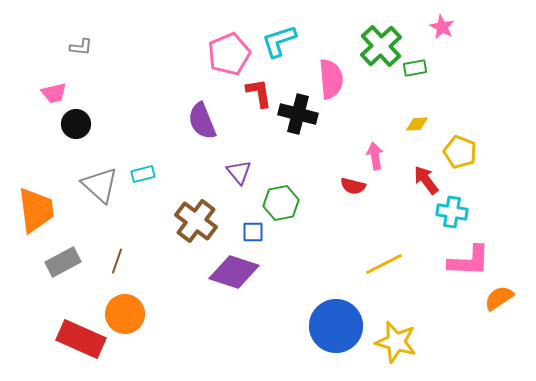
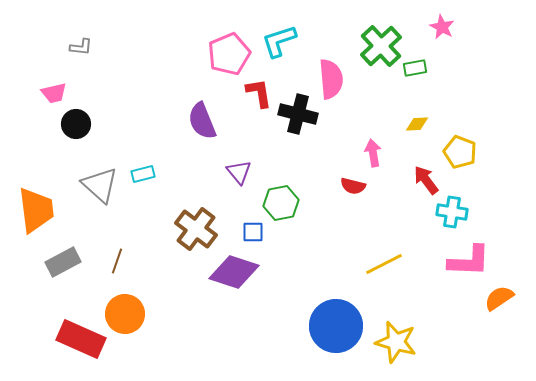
pink arrow: moved 2 px left, 3 px up
brown cross: moved 8 px down
